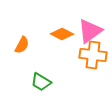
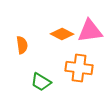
pink triangle: rotated 28 degrees clockwise
orange semicircle: rotated 36 degrees counterclockwise
orange cross: moved 14 px left, 13 px down
